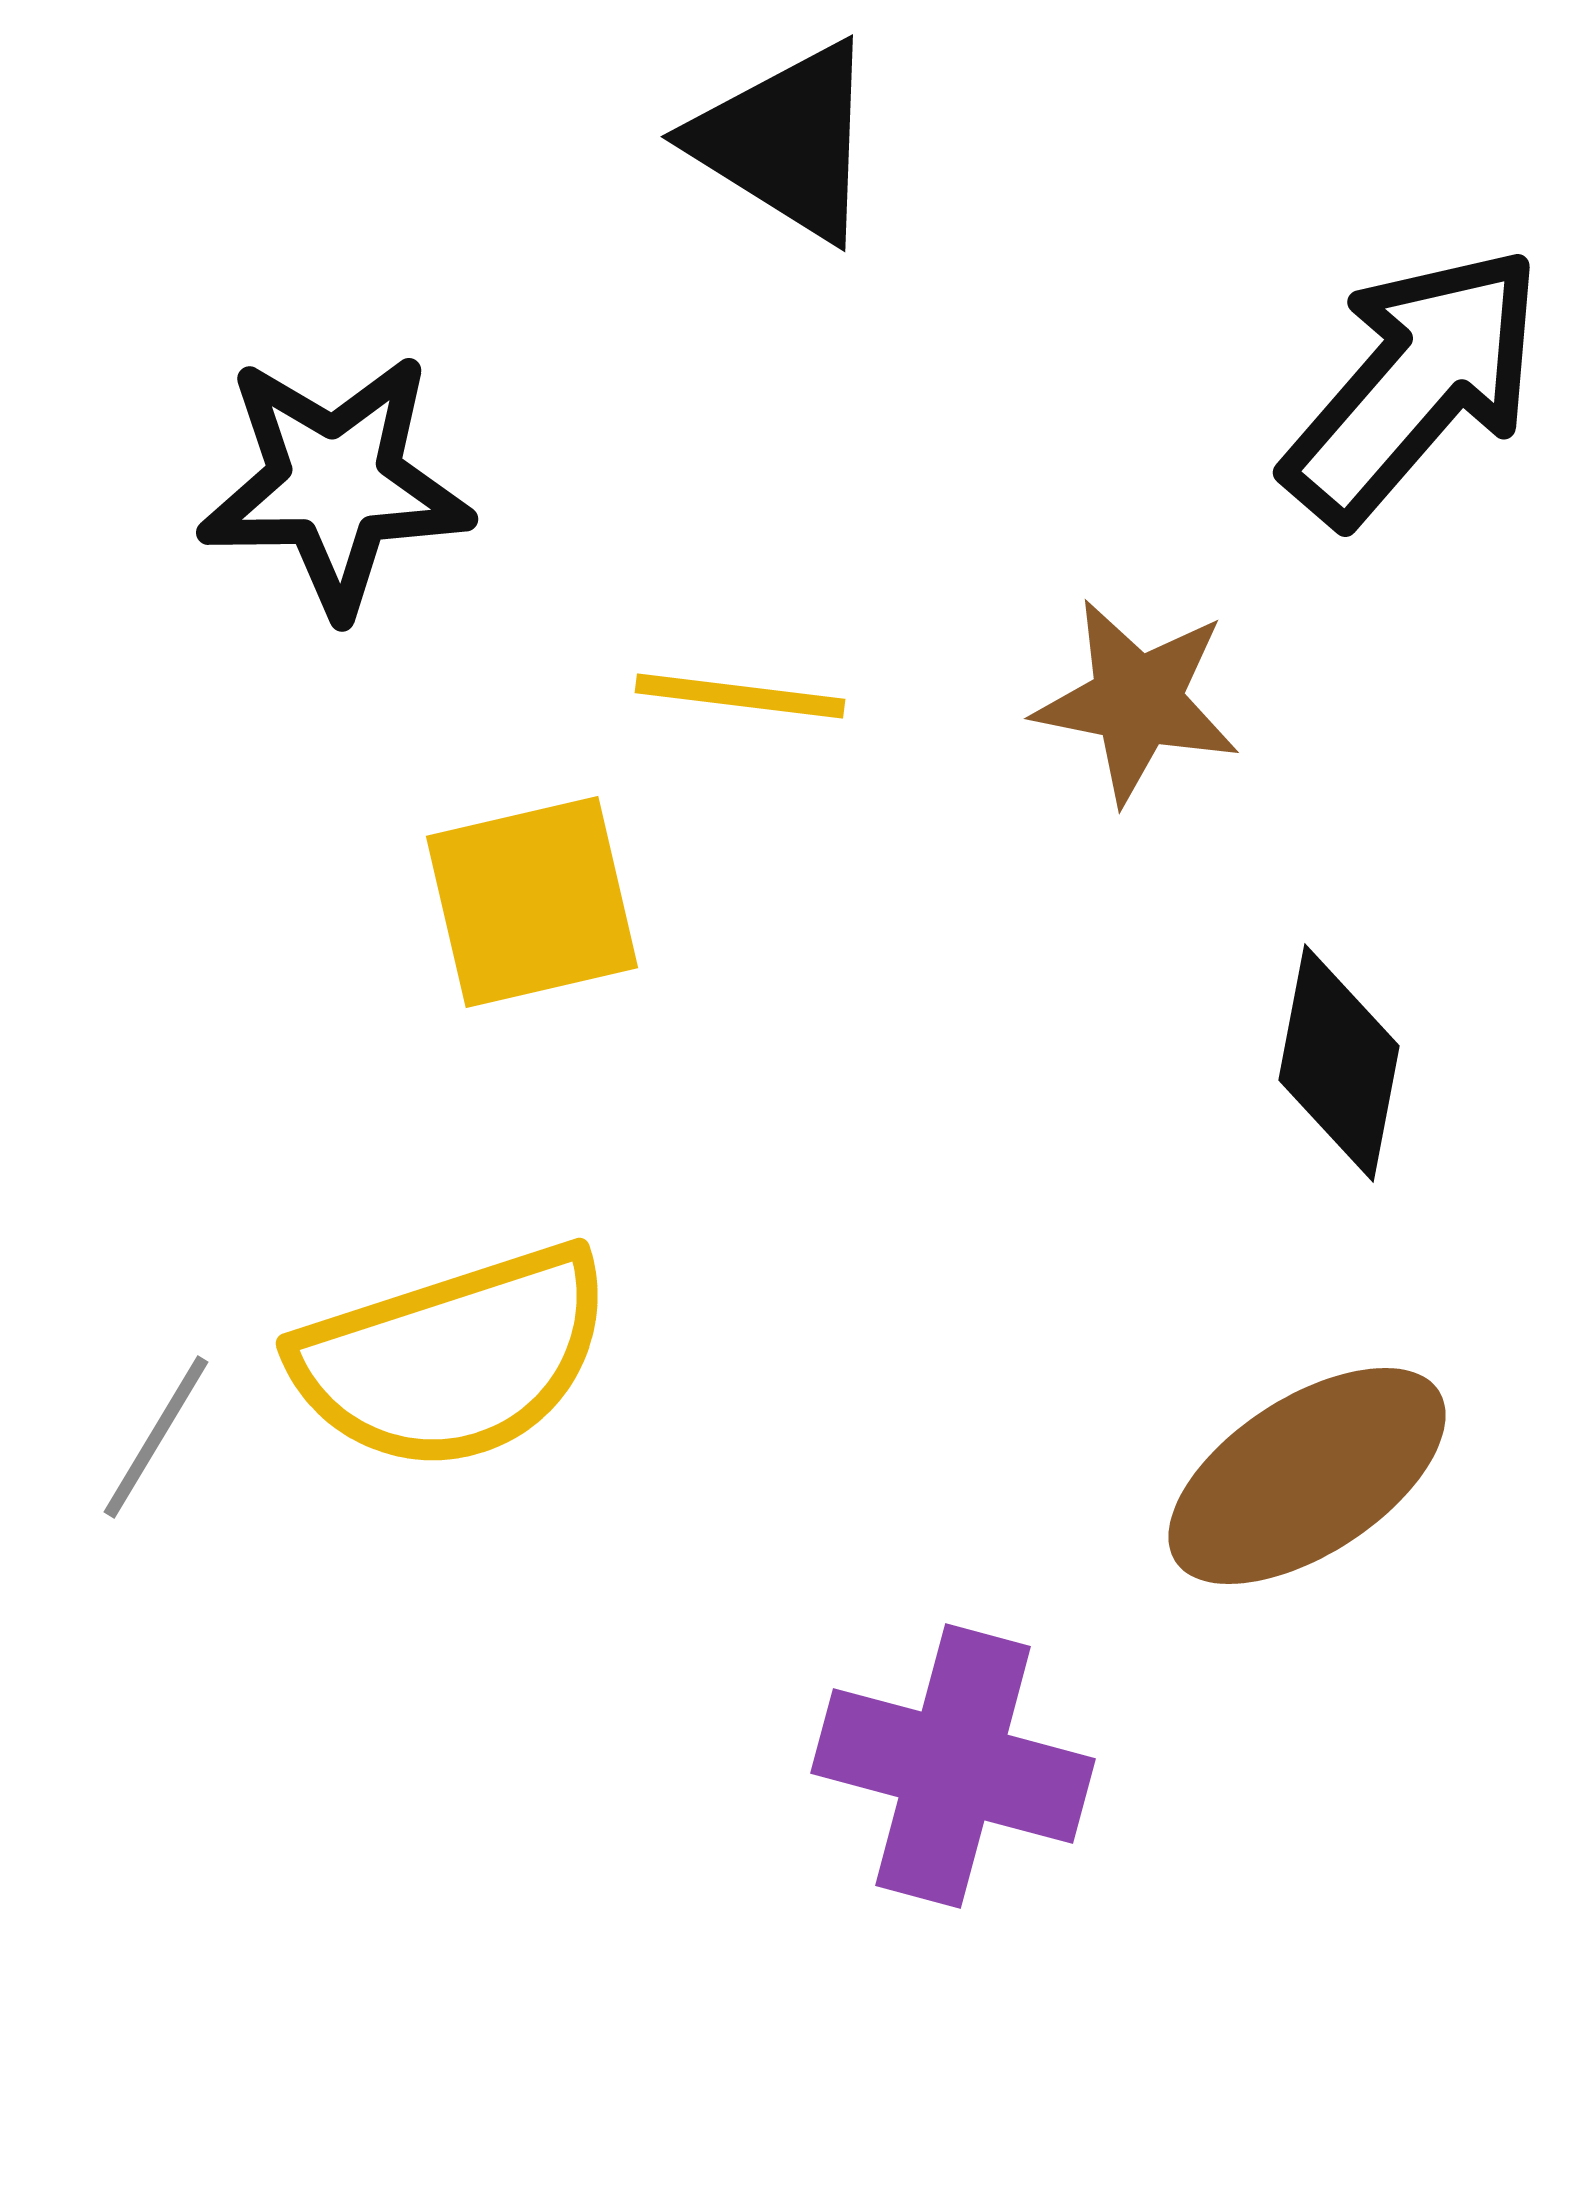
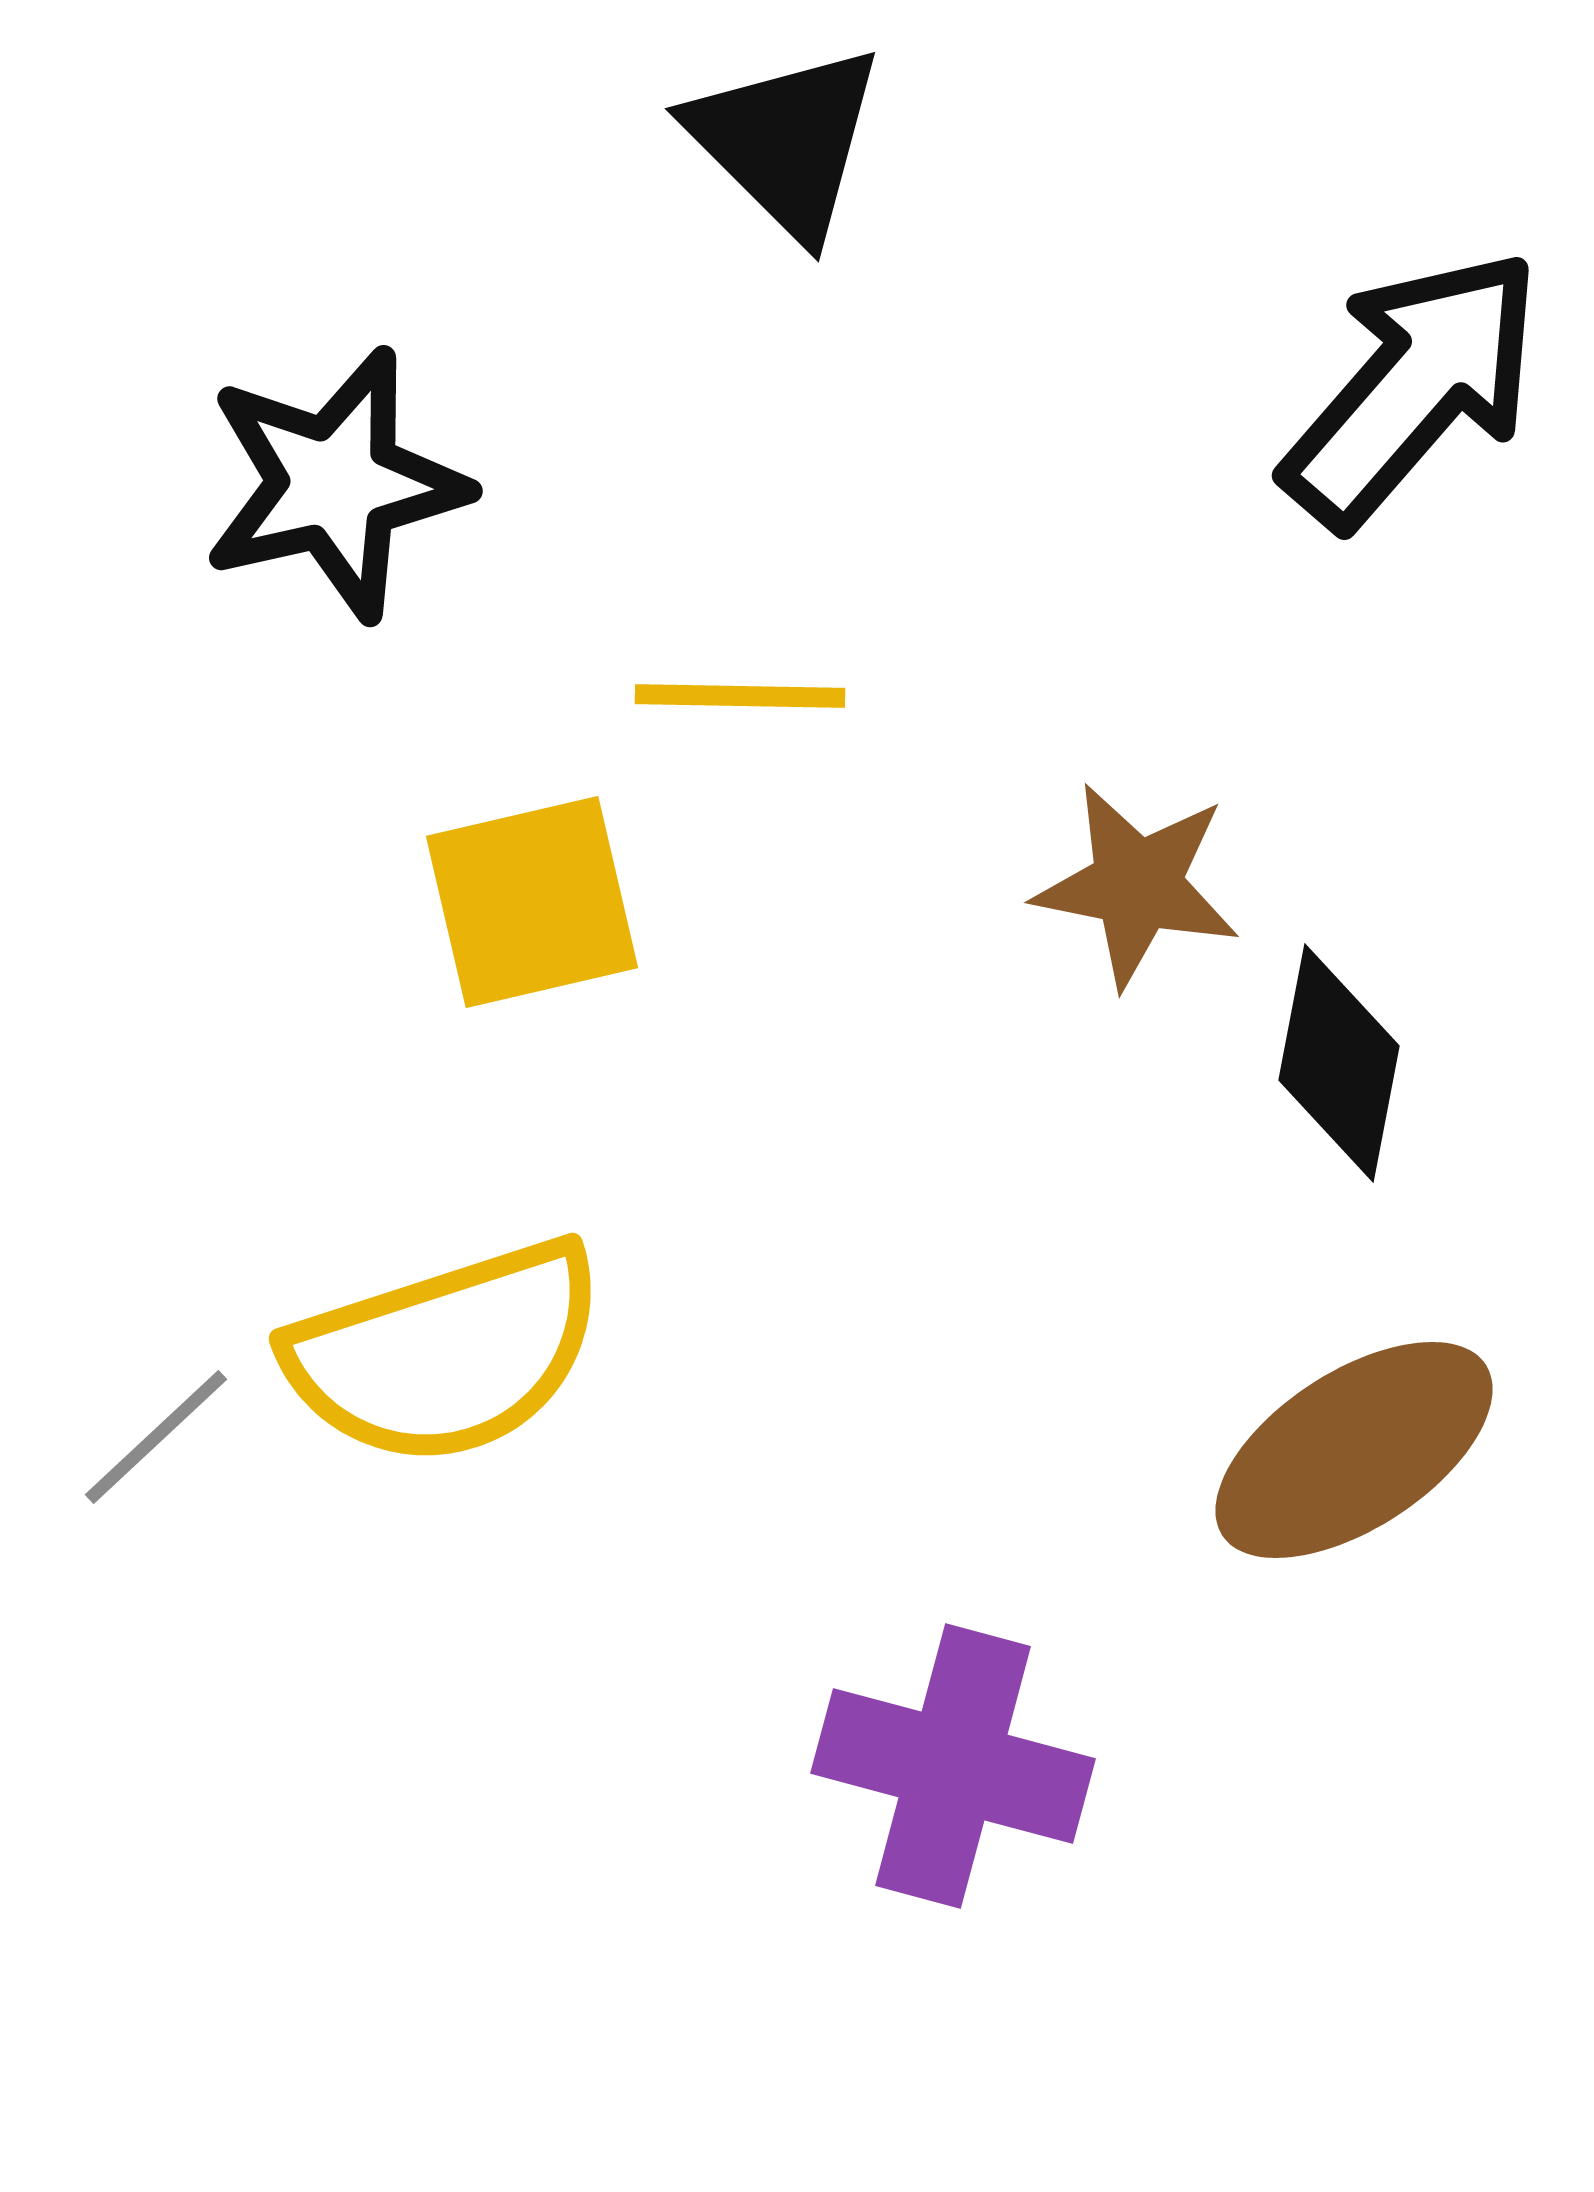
black triangle: rotated 13 degrees clockwise
black arrow: moved 1 px left, 3 px down
black star: rotated 12 degrees counterclockwise
yellow line: rotated 6 degrees counterclockwise
brown star: moved 184 px down
yellow semicircle: moved 7 px left, 5 px up
gray line: rotated 16 degrees clockwise
brown ellipse: moved 47 px right, 26 px up
